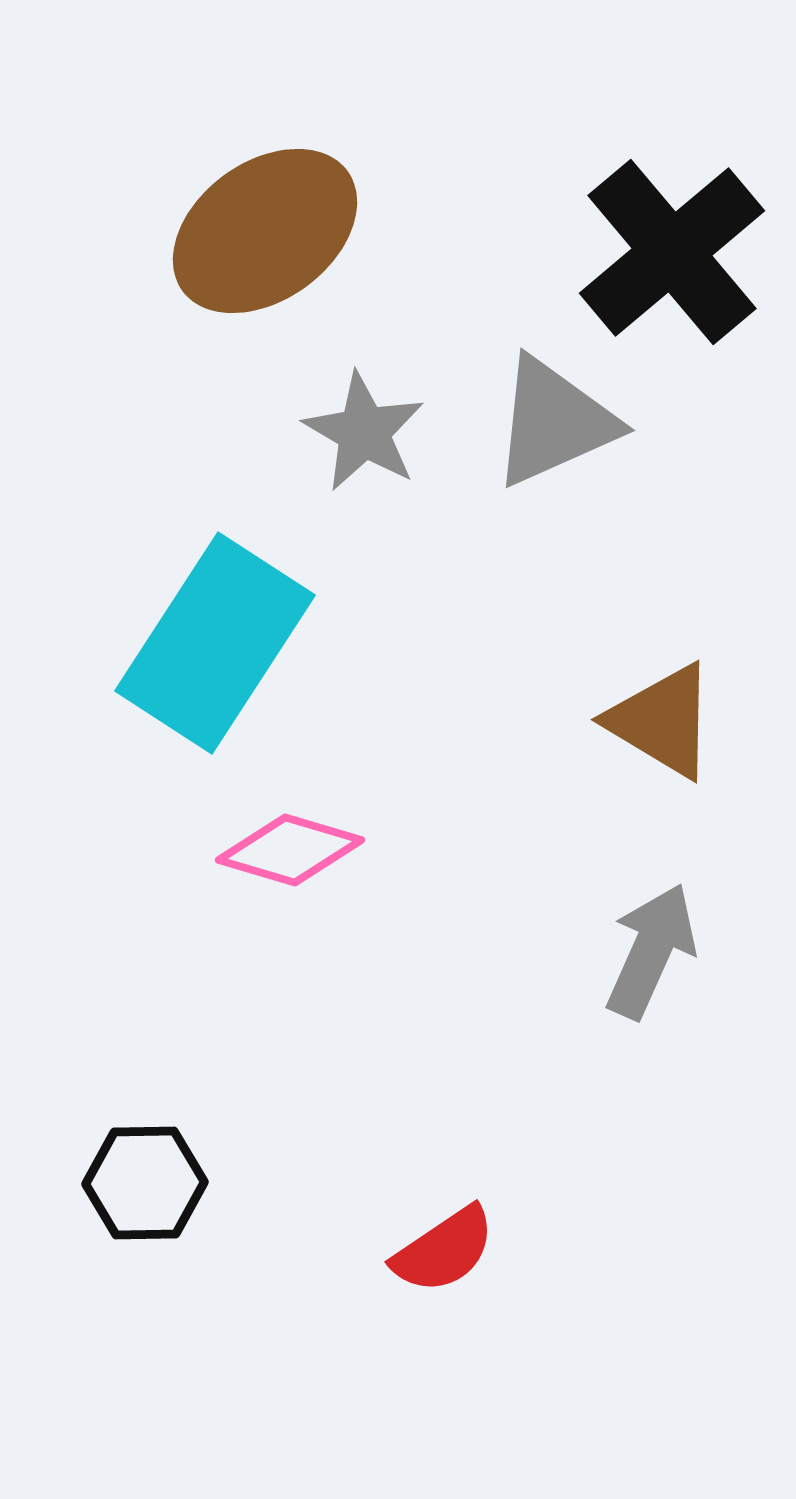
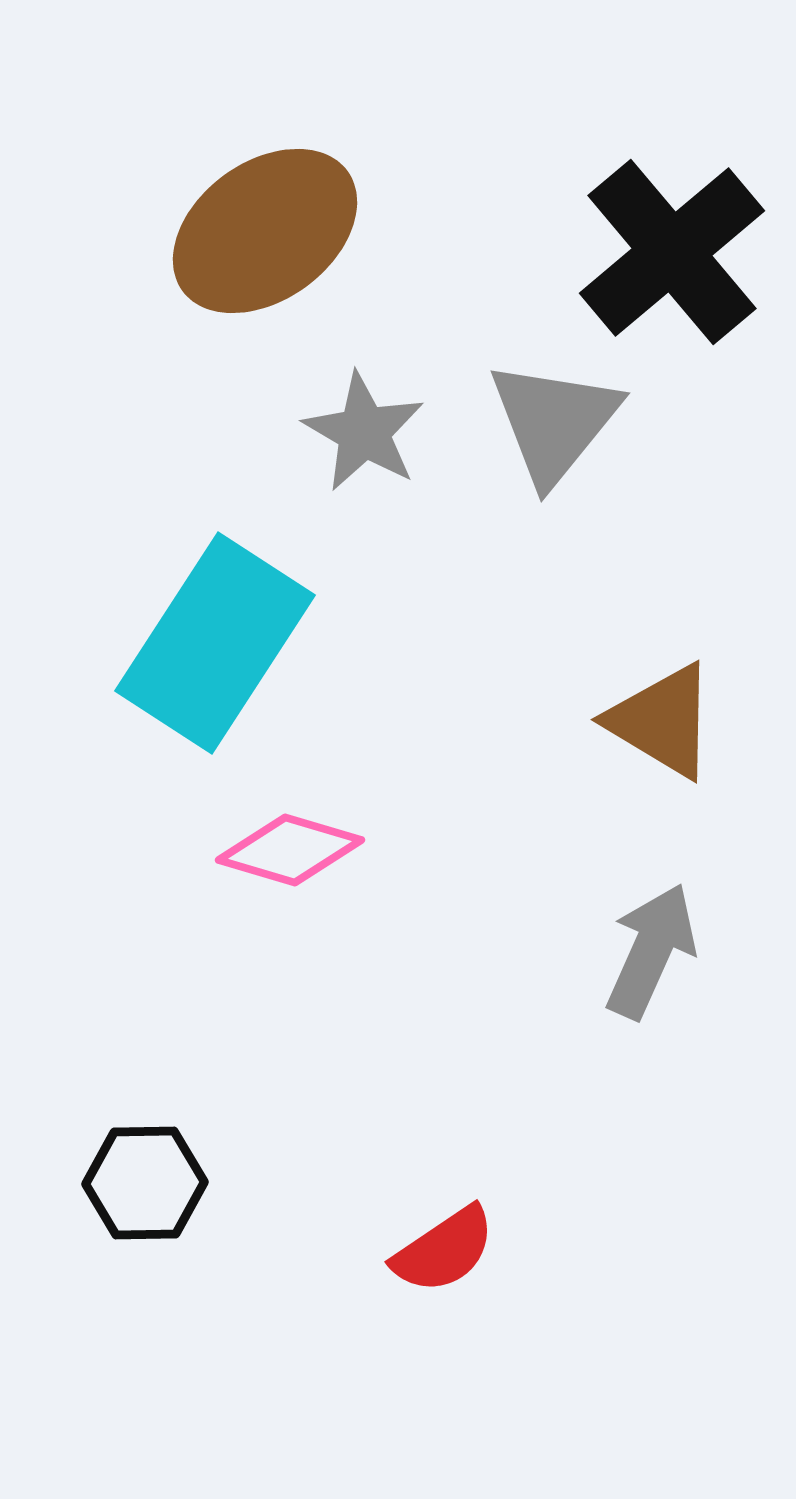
gray triangle: rotated 27 degrees counterclockwise
